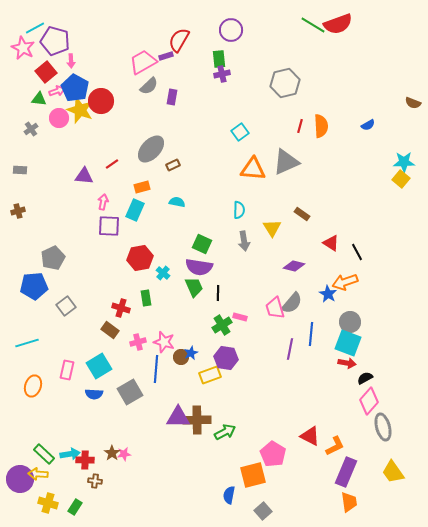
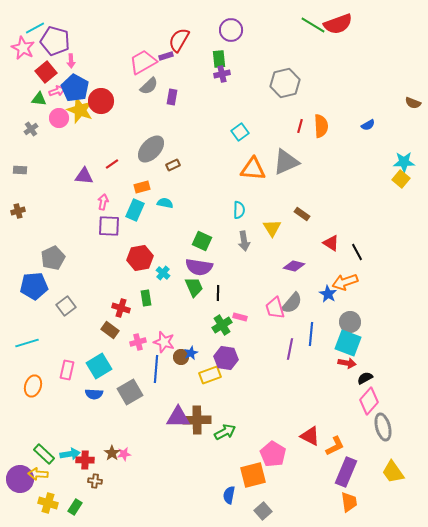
cyan semicircle at (177, 202): moved 12 px left, 1 px down
green square at (202, 244): moved 3 px up
